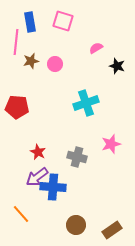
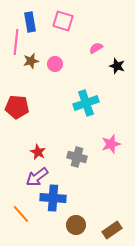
blue cross: moved 11 px down
